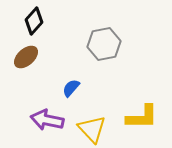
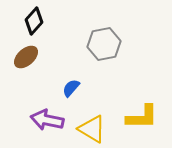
yellow triangle: rotated 16 degrees counterclockwise
